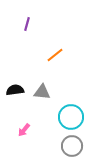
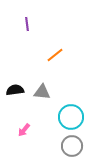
purple line: rotated 24 degrees counterclockwise
